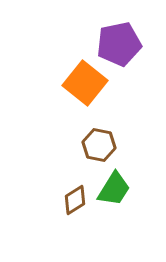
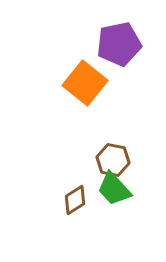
brown hexagon: moved 14 px right, 15 px down
green trapezoid: rotated 105 degrees clockwise
